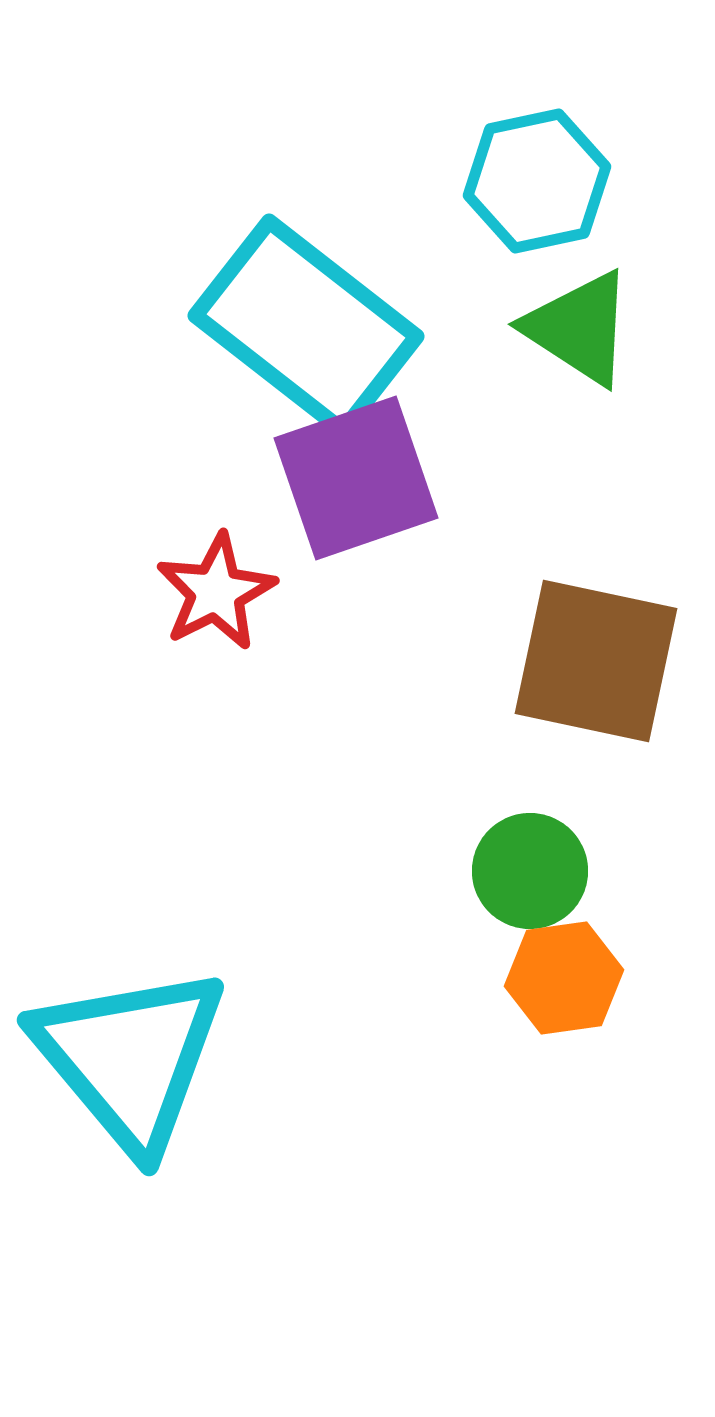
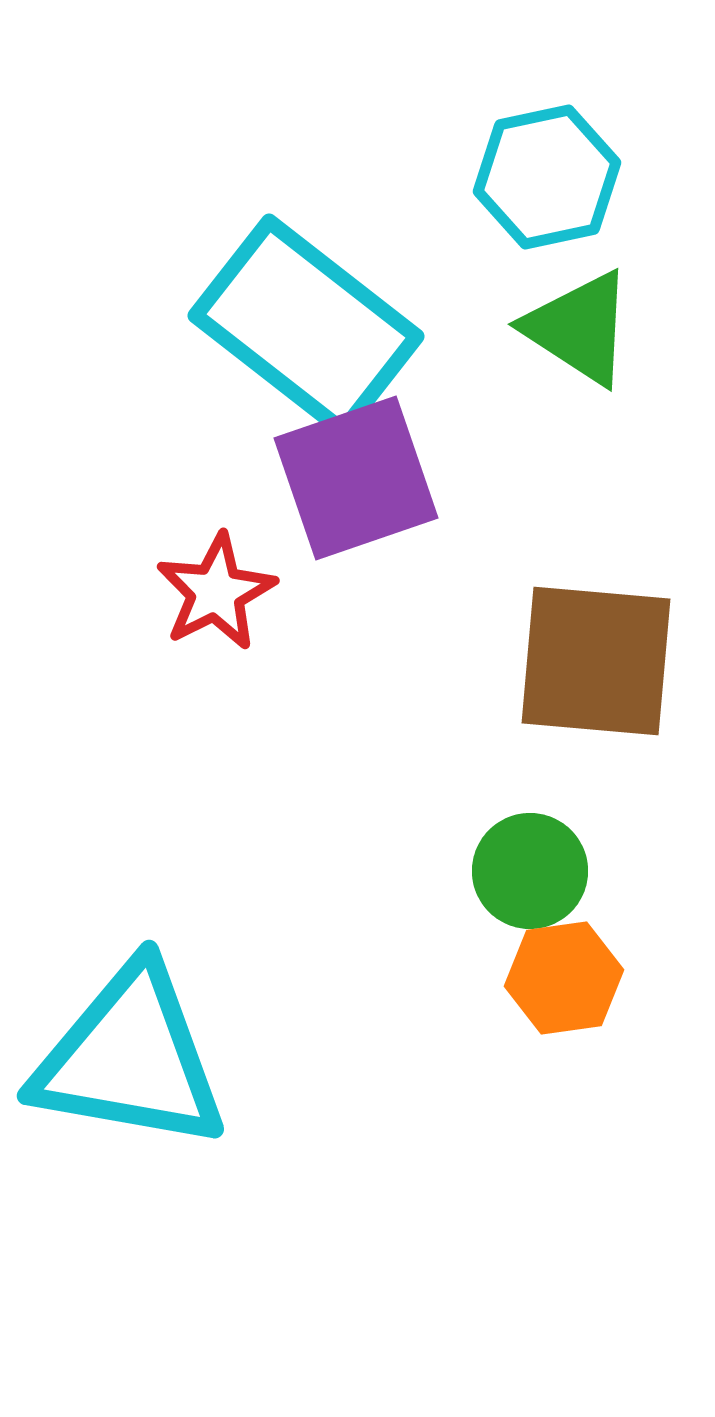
cyan hexagon: moved 10 px right, 4 px up
brown square: rotated 7 degrees counterclockwise
cyan triangle: rotated 40 degrees counterclockwise
